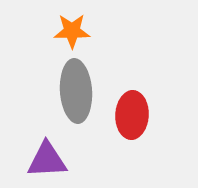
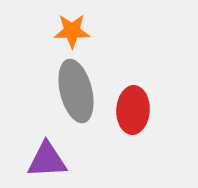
gray ellipse: rotated 10 degrees counterclockwise
red ellipse: moved 1 px right, 5 px up
